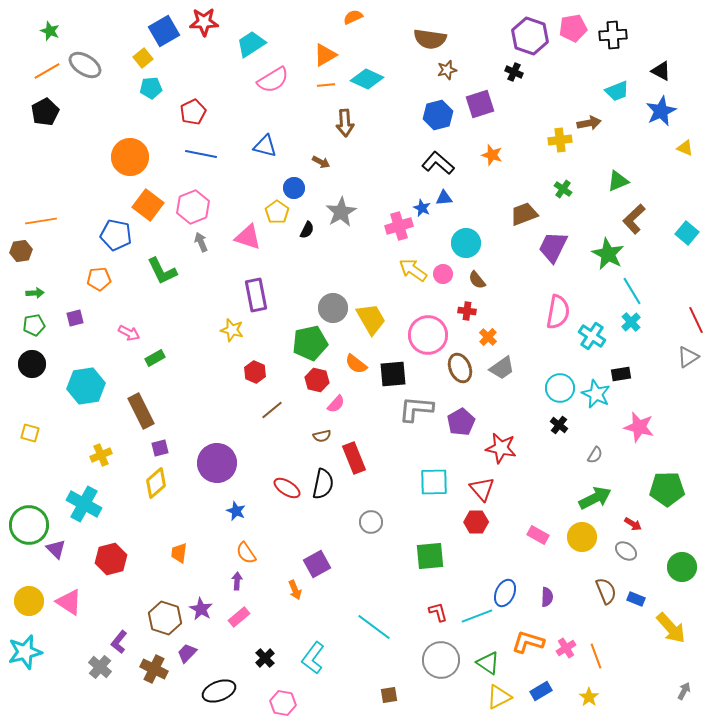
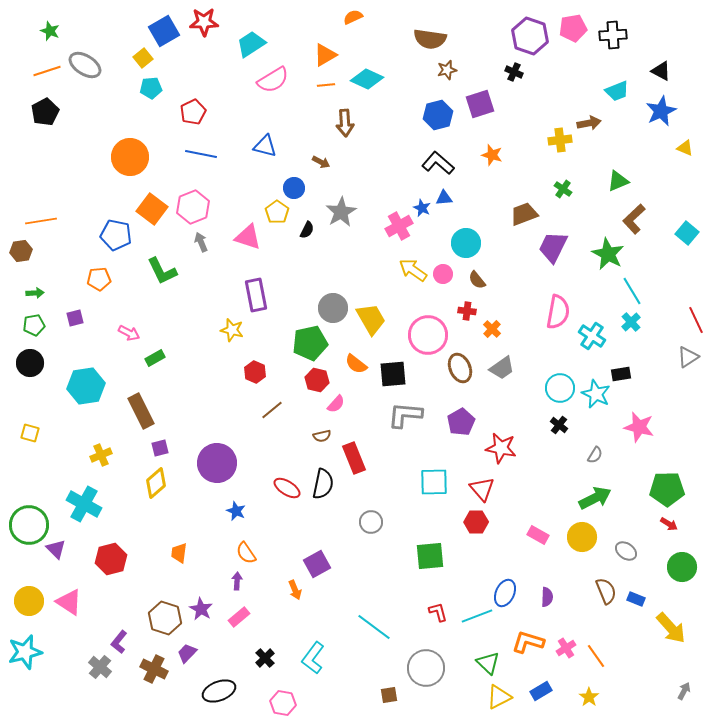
orange line at (47, 71): rotated 12 degrees clockwise
orange square at (148, 205): moved 4 px right, 4 px down
pink cross at (399, 226): rotated 12 degrees counterclockwise
orange cross at (488, 337): moved 4 px right, 8 px up
black circle at (32, 364): moved 2 px left, 1 px up
gray L-shape at (416, 409): moved 11 px left, 6 px down
red arrow at (633, 524): moved 36 px right
orange line at (596, 656): rotated 15 degrees counterclockwise
gray circle at (441, 660): moved 15 px left, 8 px down
green triangle at (488, 663): rotated 10 degrees clockwise
